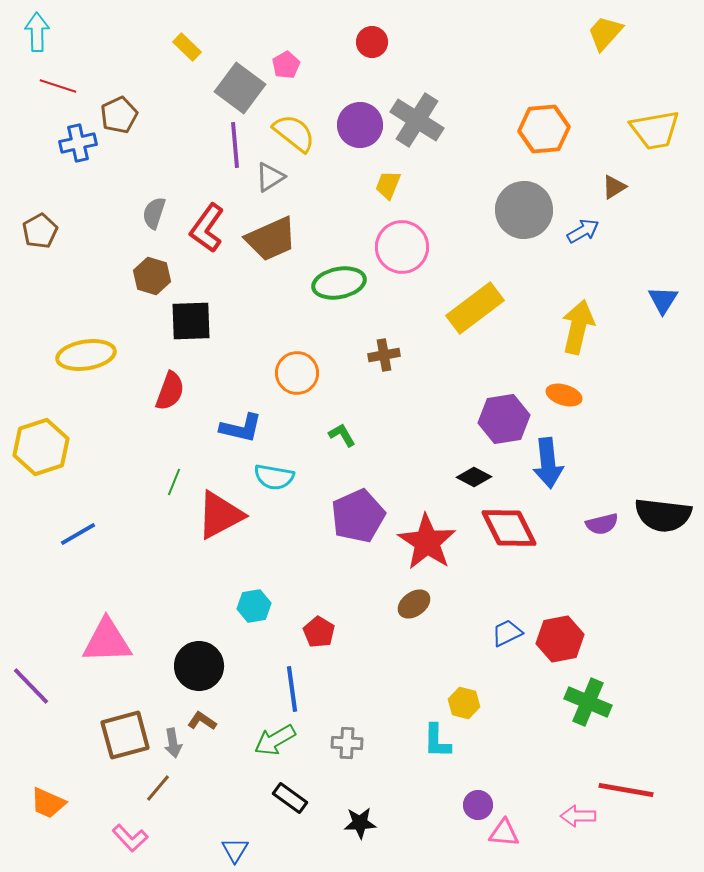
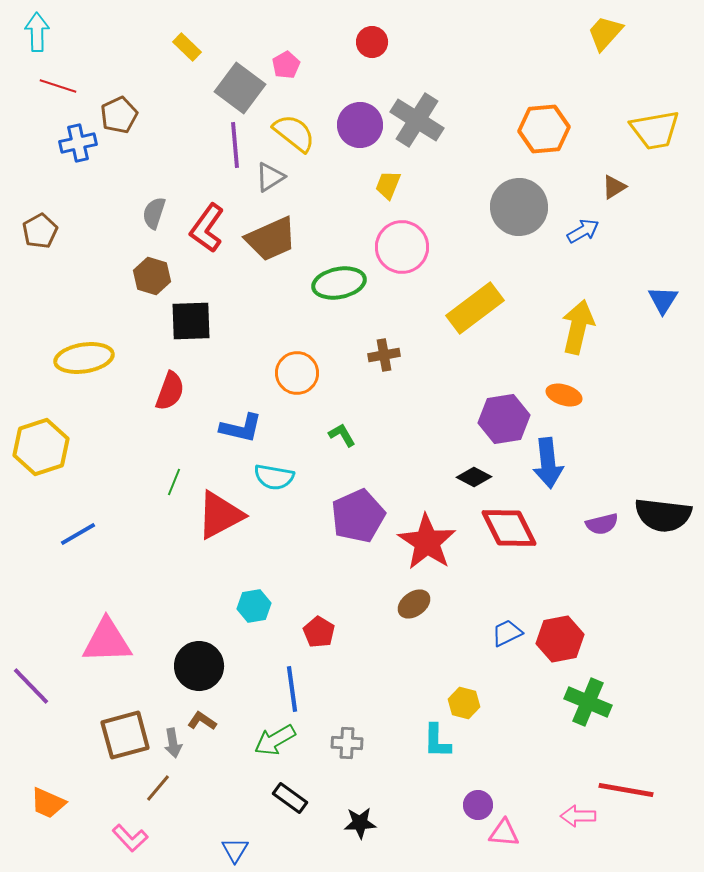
gray circle at (524, 210): moved 5 px left, 3 px up
yellow ellipse at (86, 355): moved 2 px left, 3 px down
